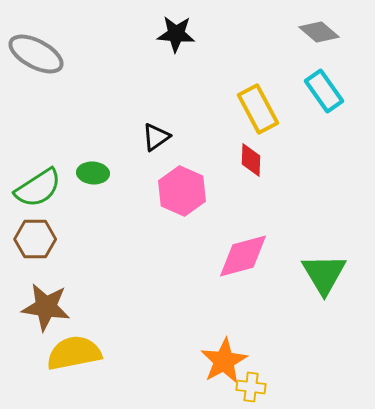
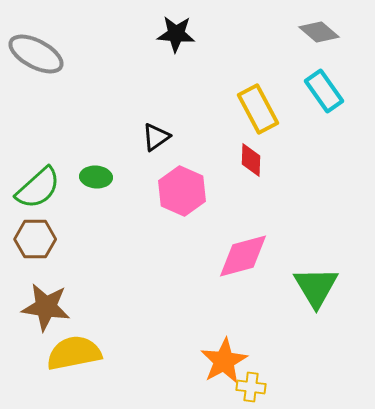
green ellipse: moved 3 px right, 4 px down
green semicircle: rotated 9 degrees counterclockwise
green triangle: moved 8 px left, 13 px down
